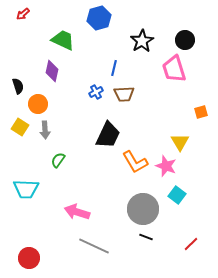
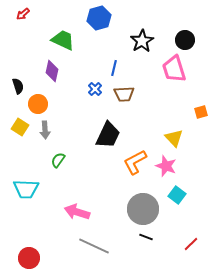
blue cross: moved 1 px left, 3 px up; rotated 16 degrees counterclockwise
yellow triangle: moved 6 px left, 4 px up; rotated 12 degrees counterclockwise
orange L-shape: rotated 92 degrees clockwise
